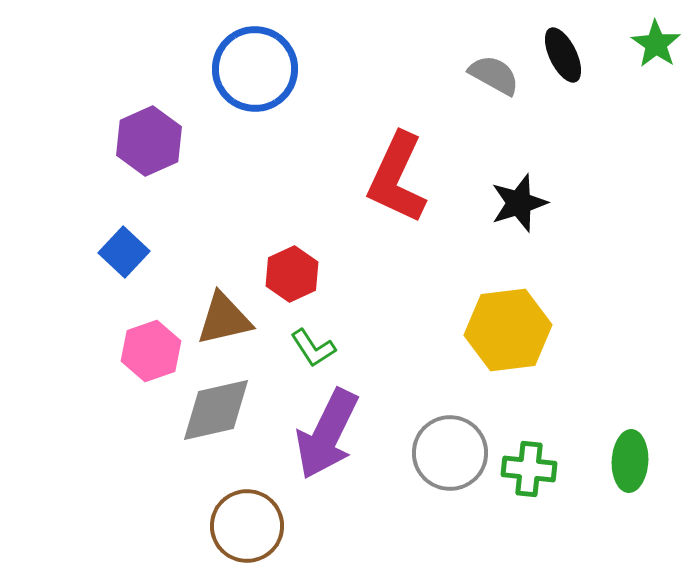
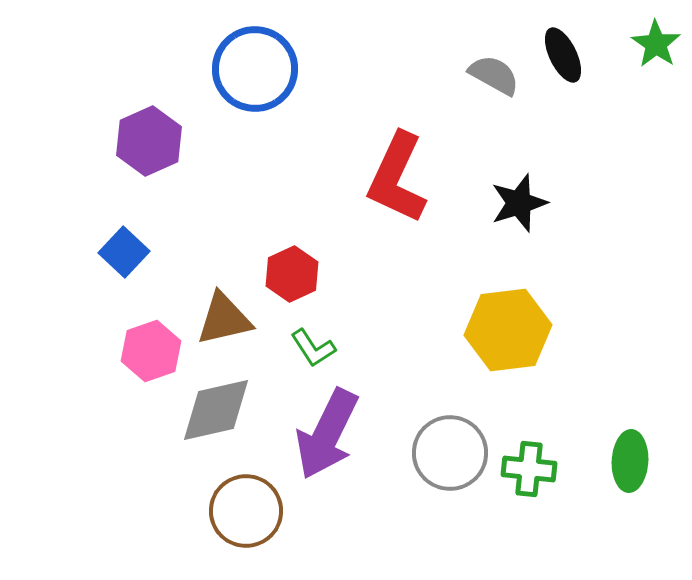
brown circle: moved 1 px left, 15 px up
